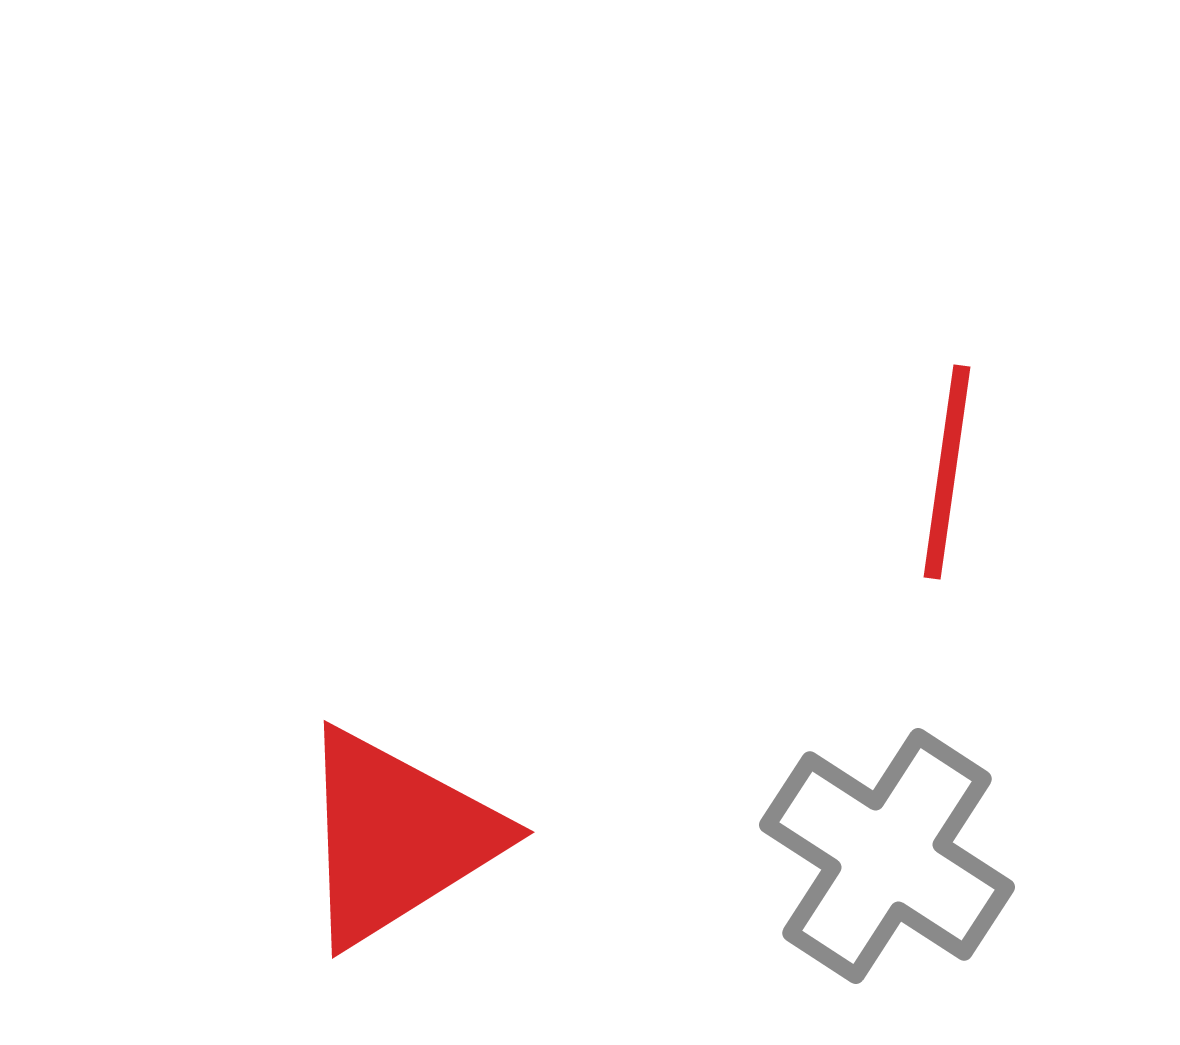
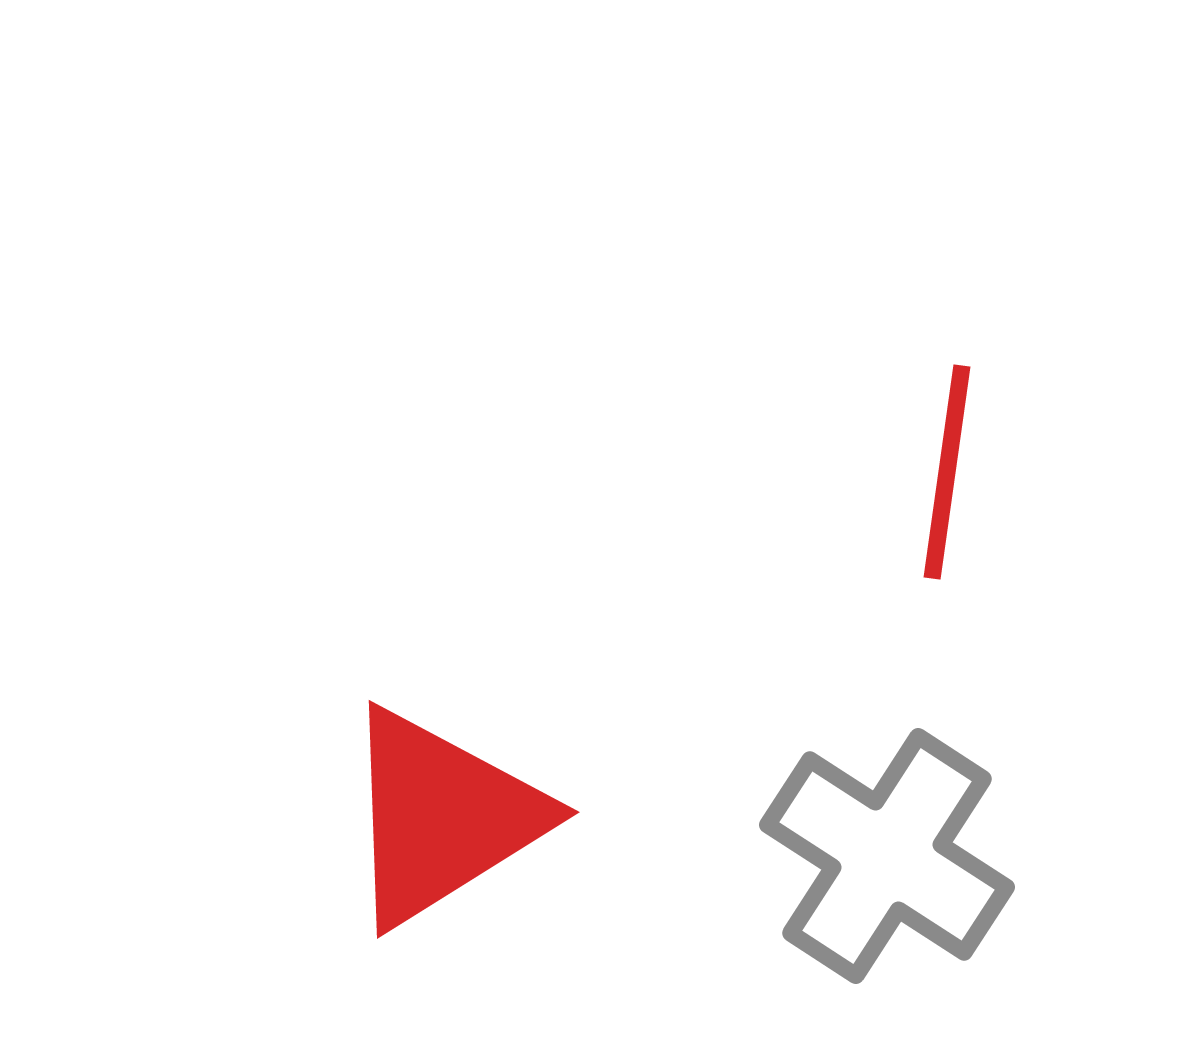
red triangle: moved 45 px right, 20 px up
